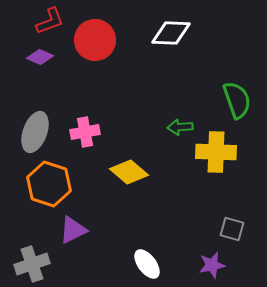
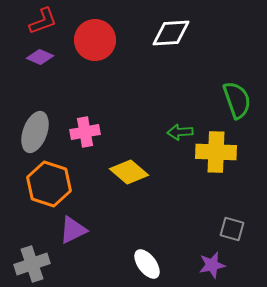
red L-shape: moved 7 px left
white diamond: rotated 6 degrees counterclockwise
green arrow: moved 5 px down
